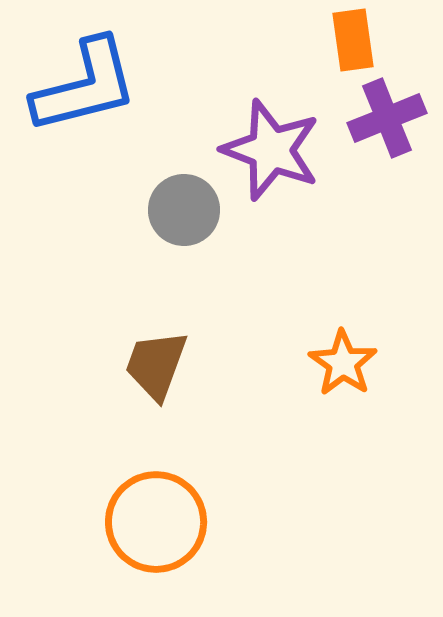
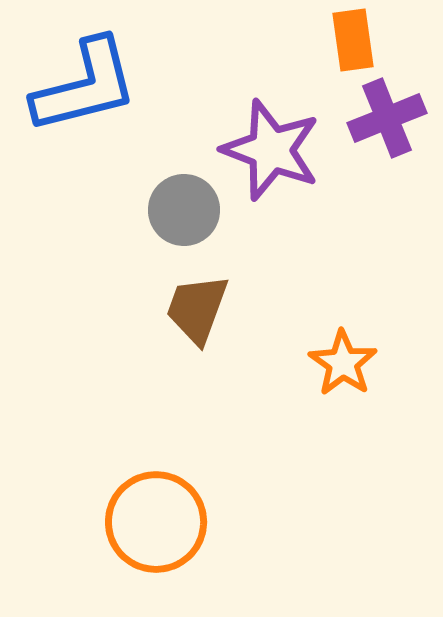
brown trapezoid: moved 41 px right, 56 px up
